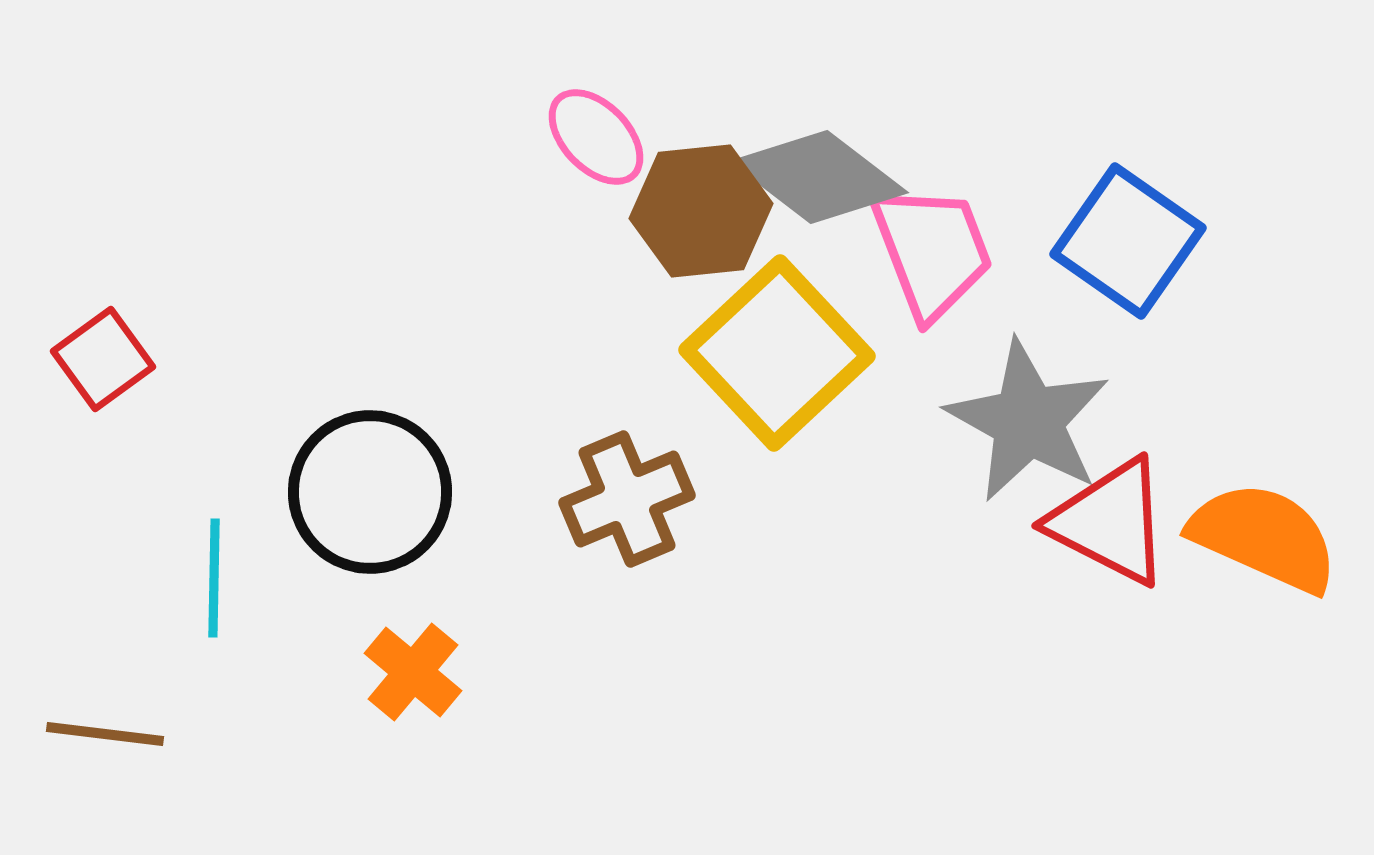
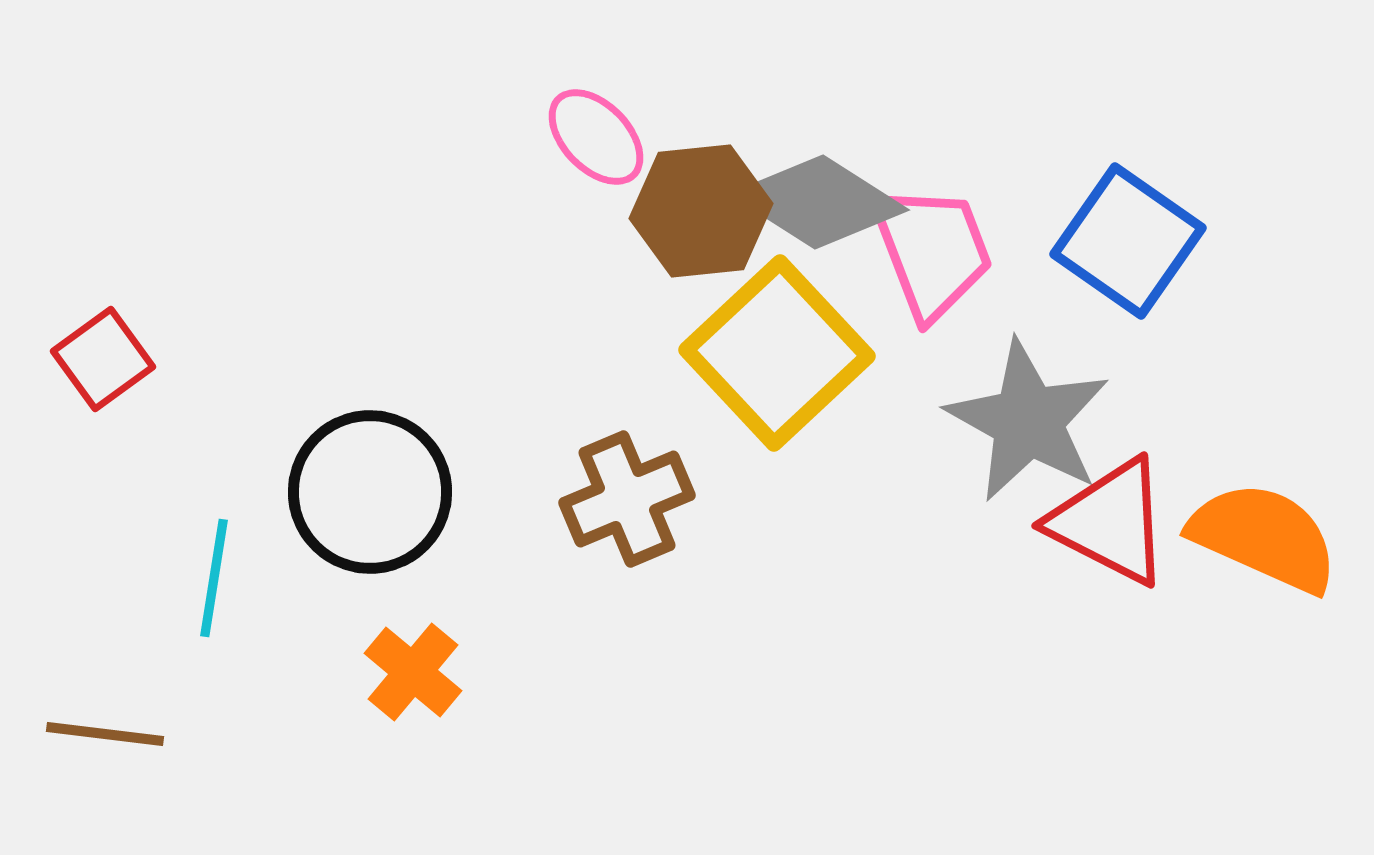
gray diamond: moved 25 px down; rotated 5 degrees counterclockwise
cyan line: rotated 8 degrees clockwise
